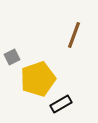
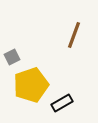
yellow pentagon: moved 7 px left, 6 px down
black rectangle: moved 1 px right, 1 px up
